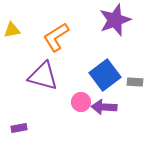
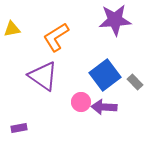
purple star: rotated 16 degrees clockwise
yellow triangle: moved 1 px up
purple triangle: rotated 20 degrees clockwise
gray rectangle: rotated 42 degrees clockwise
